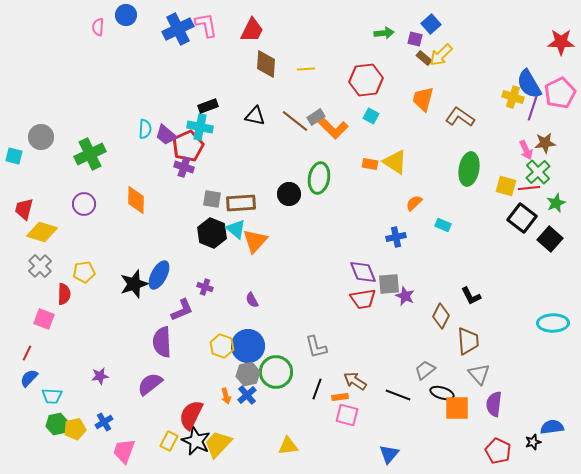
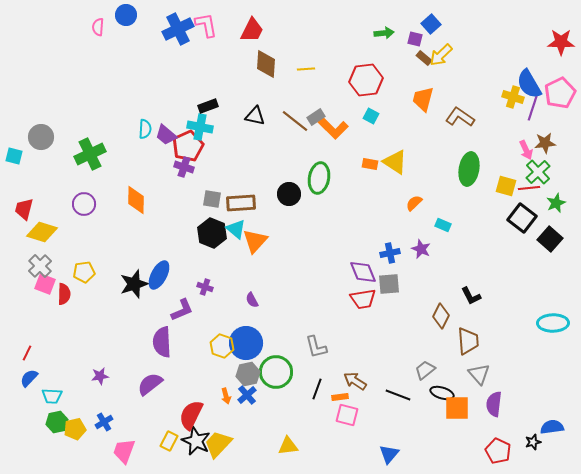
blue cross at (396, 237): moved 6 px left, 16 px down
purple star at (405, 296): moved 16 px right, 47 px up
pink square at (44, 319): moved 1 px right, 35 px up
blue circle at (248, 346): moved 2 px left, 3 px up
green hexagon at (57, 424): moved 2 px up
